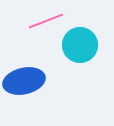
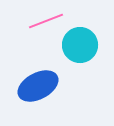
blue ellipse: moved 14 px right, 5 px down; rotated 15 degrees counterclockwise
